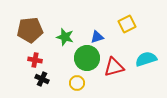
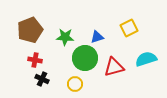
yellow square: moved 2 px right, 4 px down
brown pentagon: rotated 15 degrees counterclockwise
green star: rotated 12 degrees counterclockwise
green circle: moved 2 px left
yellow circle: moved 2 px left, 1 px down
